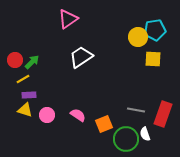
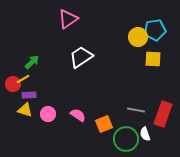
red circle: moved 2 px left, 24 px down
pink circle: moved 1 px right, 1 px up
